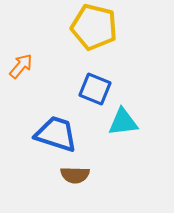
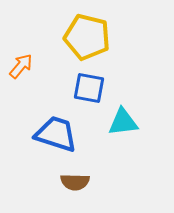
yellow pentagon: moved 7 px left, 10 px down
blue square: moved 6 px left, 1 px up; rotated 12 degrees counterclockwise
brown semicircle: moved 7 px down
